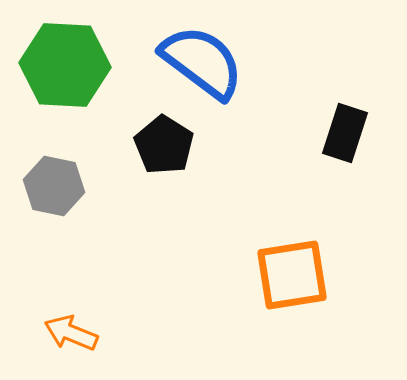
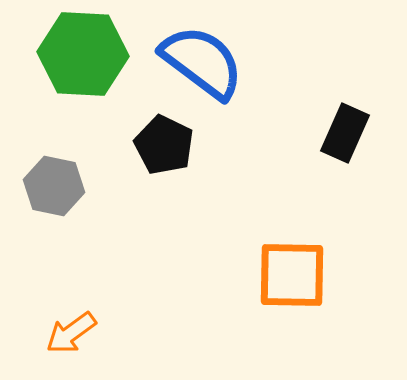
green hexagon: moved 18 px right, 11 px up
black rectangle: rotated 6 degrees clockwise
black pentagon: rotated 6 degrees counterclockwise
orange square: rotated 10 degrees clockwise
orange arrow: rotated 58 degrees counterclockwise
